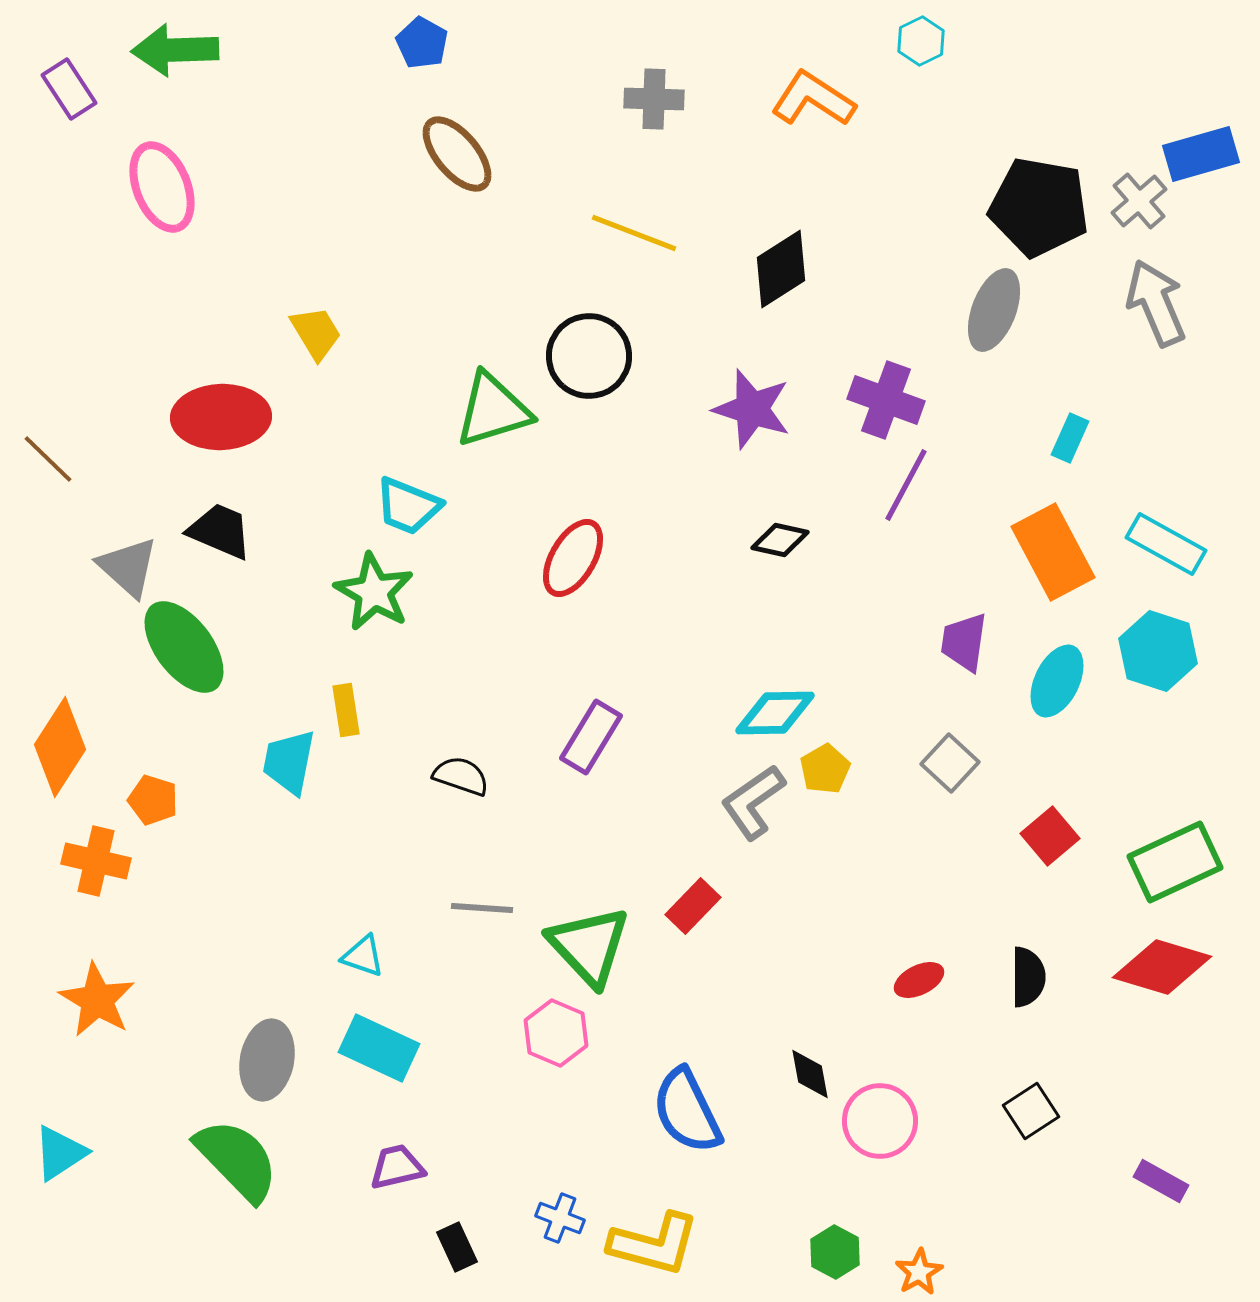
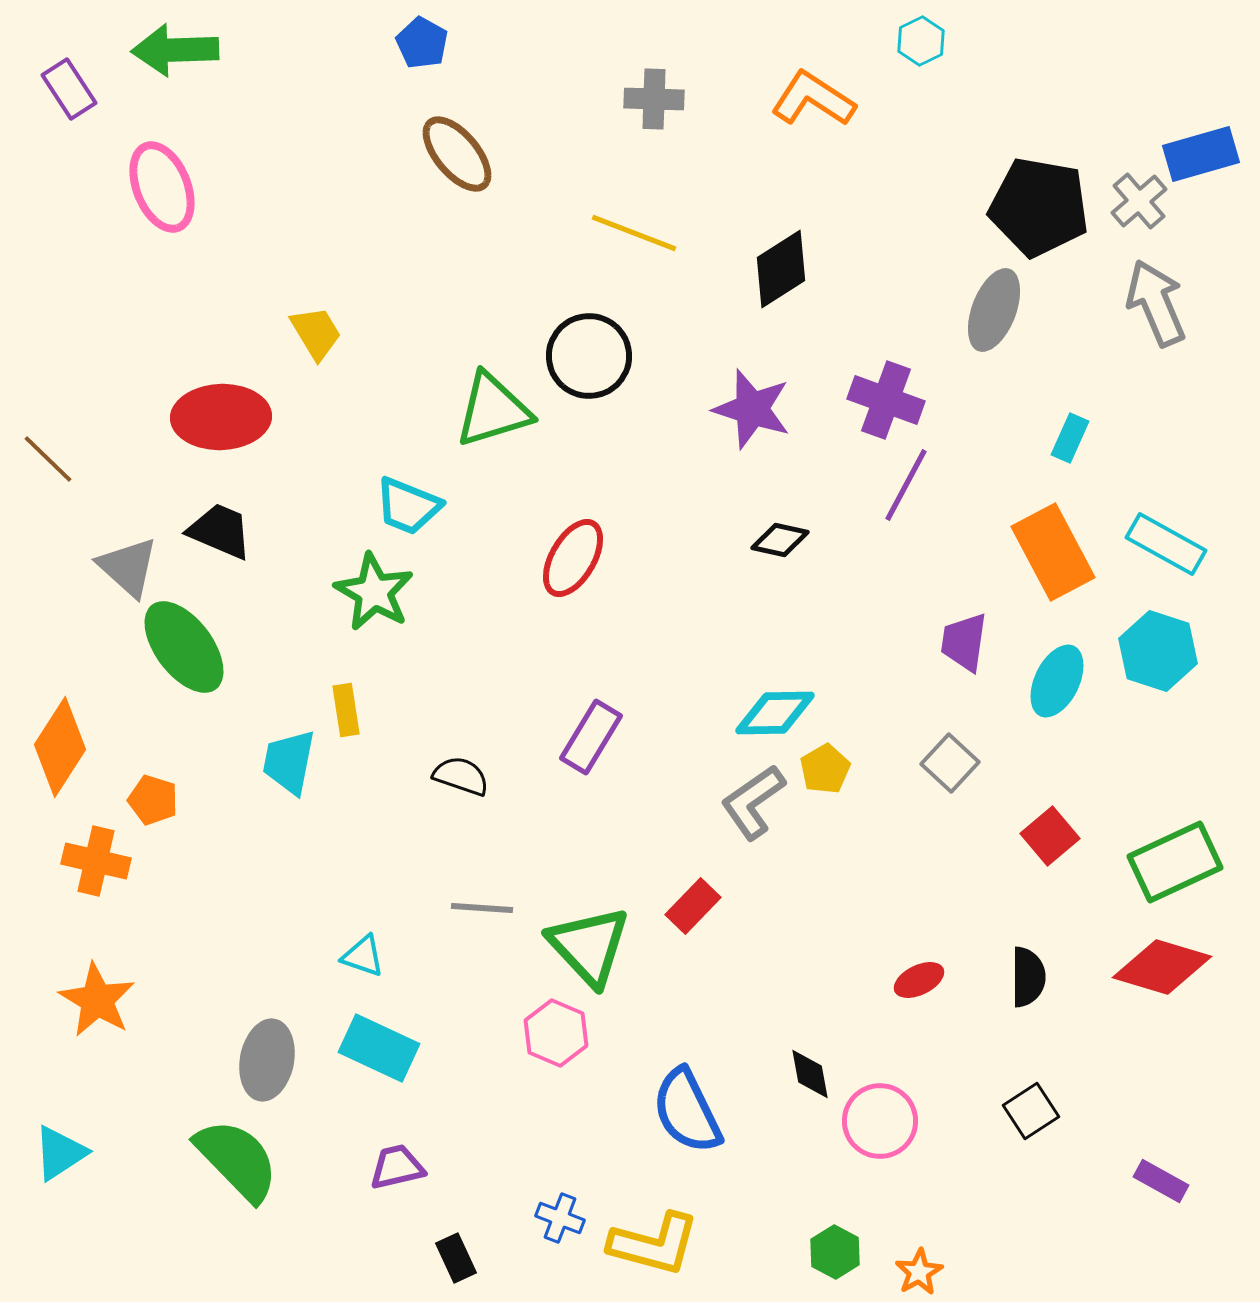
black rectangle at (457, 1247): moved 1 px left, 11 px down
